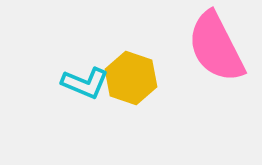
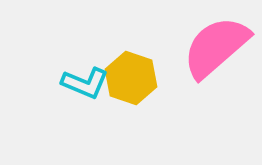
pink semicircle: rotated 76 degrees clockwise
